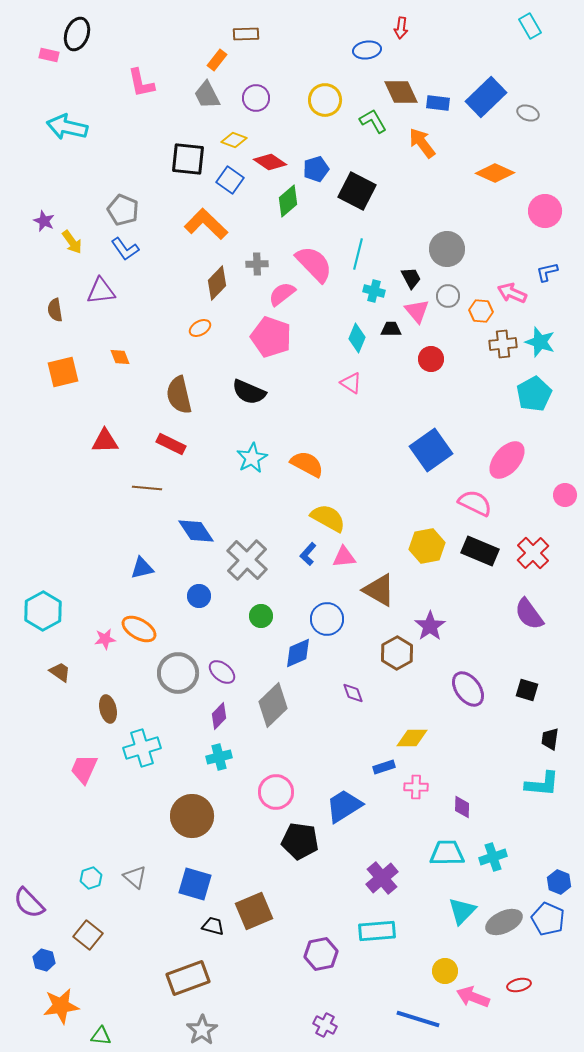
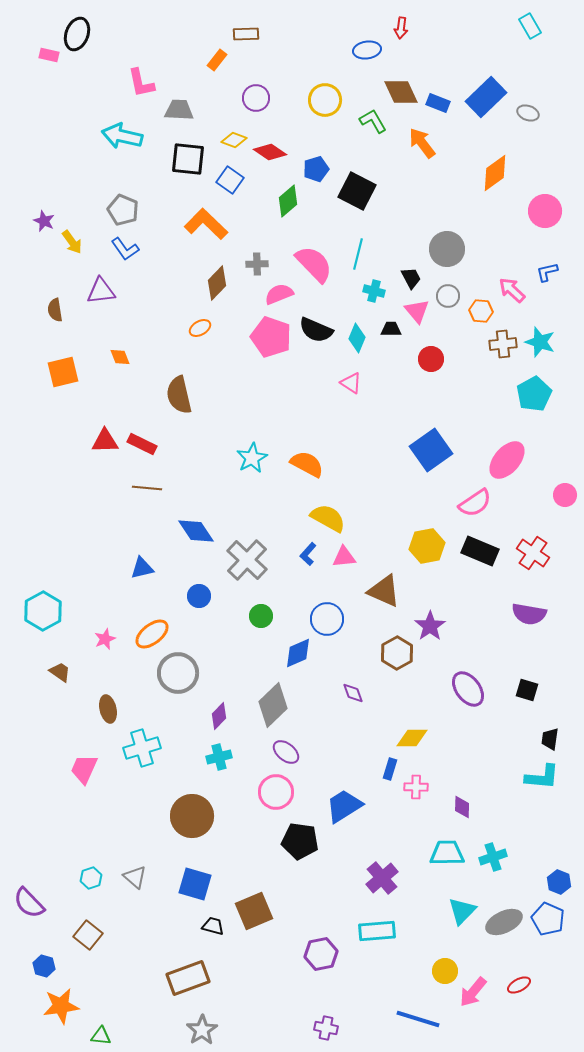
gray trapezoid at (207, 95): moved 28 px left, 15 px down; rotated 120 degrees clockwise
blue rectangle at (438, 103): rotated 15 degrees clockwise
cyan arrow at (67, 127): moved 55 px right, 9 px down
red diamond at (270, 162): moved 10 px up
orange diamond at (495, 173): rotated 60 degrees counterclockwise
pink arrow at (512, 293): moved 3 px up; rotated 20 degrees clockwise
pink semicircle at (282, 294): moved 3 px left; rotated 16 degrees clockwise
black semicircle at (249, 392): moved 67 px right, 62 px up
red rectangle at (171, 444): moved 29 px left
pink semicircle at (475, 503): rotated 120 degrees clockwise
red cross at (533, 553): rotated 12 degrees counterclockwise
brown triangle at (379, 590): moved 5 px right, 1 px down; rotated 6 degrees counterclockwise
purple semicircle at (529, 614): rotated 44 degrees counterclockwise
orange ellipse at (139, 629): moved 13 px right, 5 px down; rotated 68 degrees counterclockwise
pink star at (105, 639): rotated 15 degrees counterclockwise
purple ellipse at (222, 672): moved 64 px right, 80 px down
blue rectangle at (384, 767): moved 6 px right, 2 px down; rotated 55 degrees counterclockwise
cyan L-shape at (542, 784): moved 7 px up
blue hexagon at (44, 960): moved 6 px down
red ellipse at (519, 985): rotated 15 degrees counterclockwise
pink arrow at (473, 997): moved 5 px up; rotated 72 degrees counterclockwise
purple cross at (325, 1025): moved 1 px right, 3 px down; rotated 15 degrees counterclockwise
